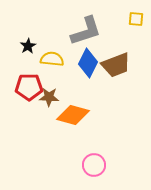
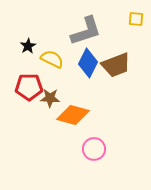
yellow semicircle: rotated 20 degrees clockwise
brown star: moved 1 px right, 1 px down
pink circle: moved 16 px up
